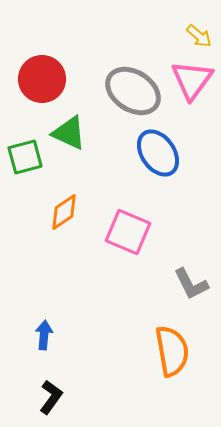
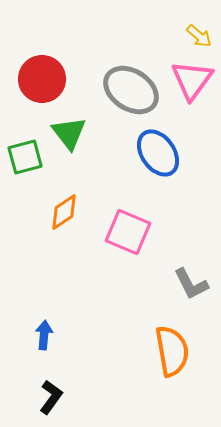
gray ellipse: moved 2 px left, 1 px up
green triangle: rotated 27 degrees clockwise
